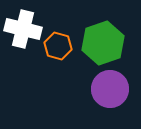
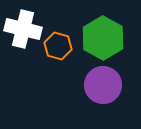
green hexagon: moved 5 px up; rotated 12 degrees counterclockwise
purple circle: moved 7 px left, 4 px up
